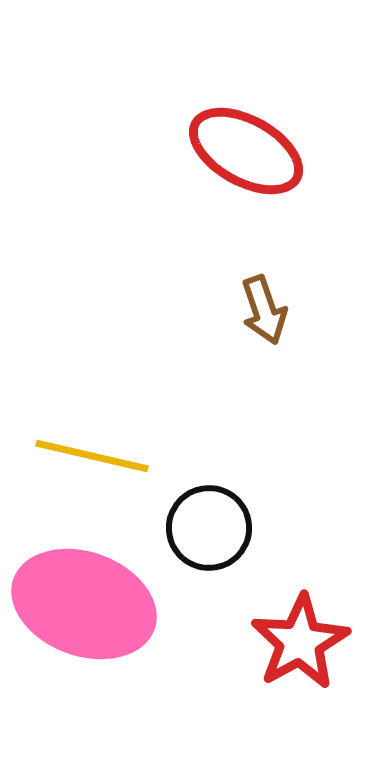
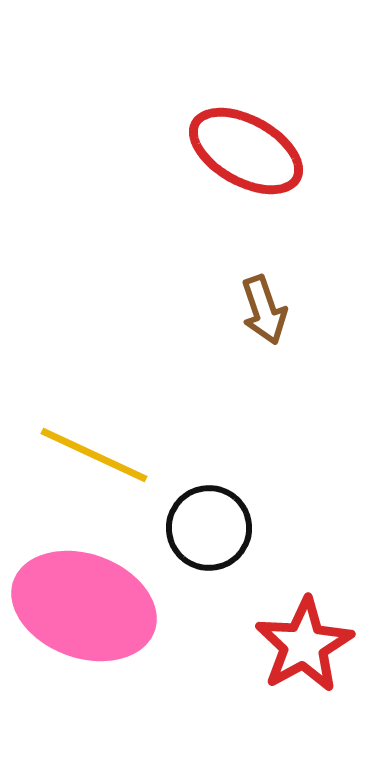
yellow line: moved 2 px right, 1 px up; rotated 12 degrees clockwise
pink ellipse: moved 2 px down
red star: moved 4 px right, 3 px down
